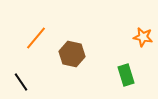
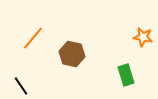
orange line: moved 3 px left
black line: moved 4 px down
